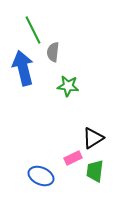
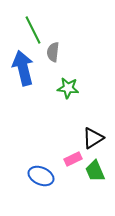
green star: moved 2 px down
pink rectangle: moved 1 px down
green trapezoid: rotated 30 degrees counterclockwise
